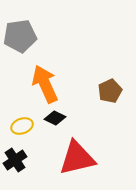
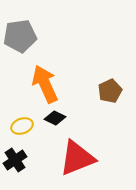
red triangle: rotated 9 degrees counterclockwise
